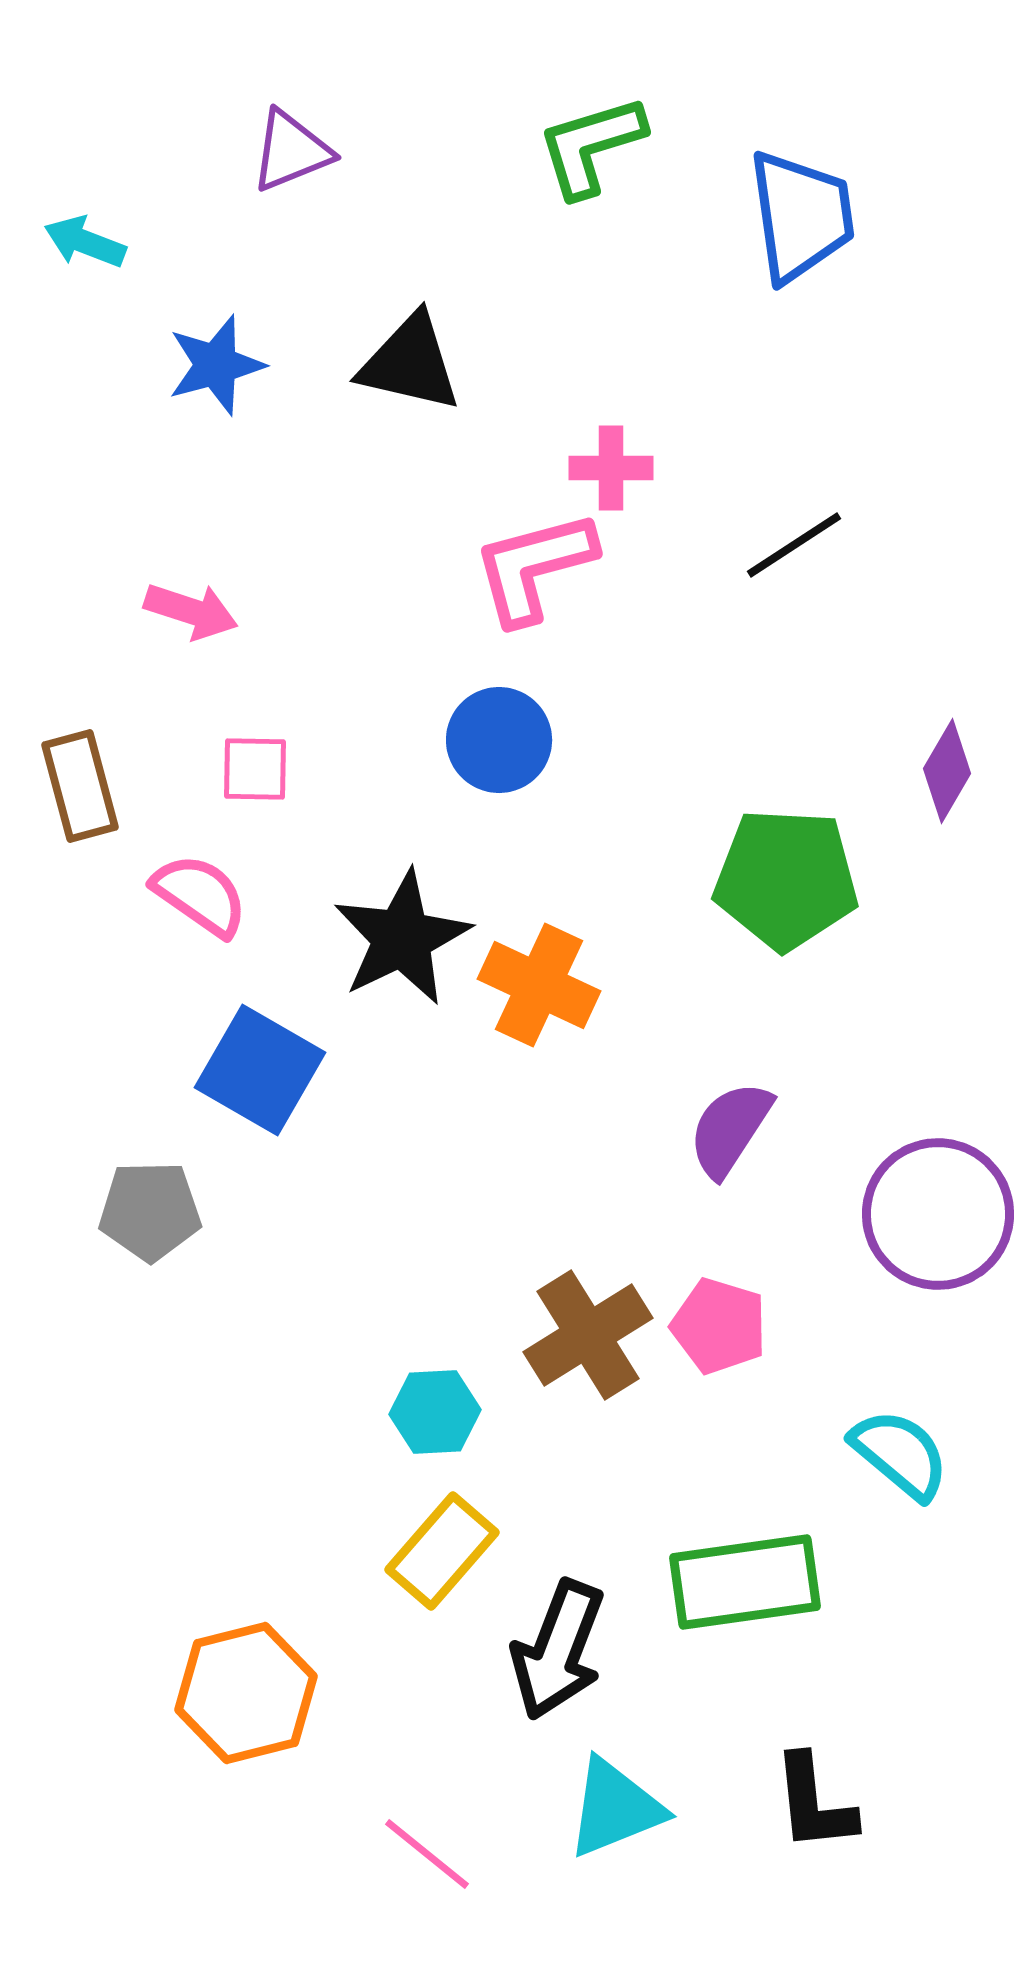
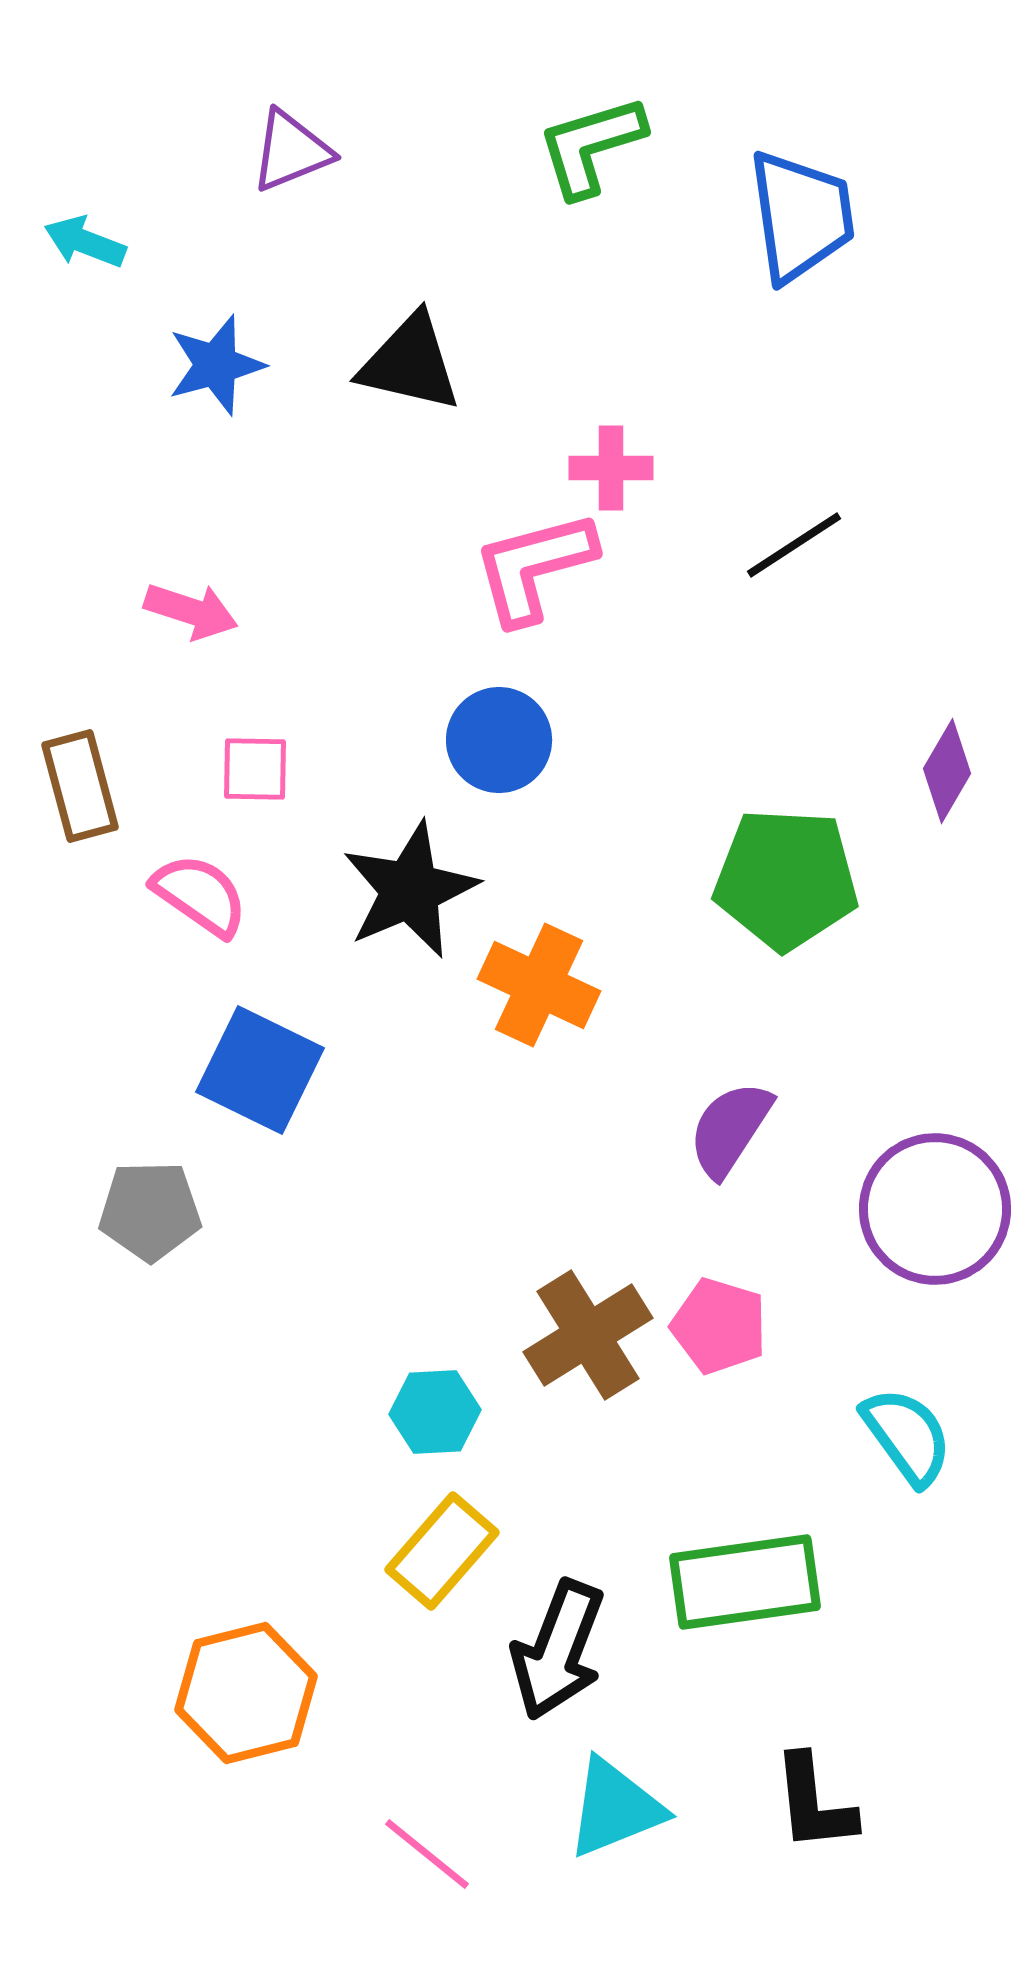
black star: moved 8 px right, 48 px up; rotated 3 degrees clockwise
blue square: rotated 4 degrees counterclockwise
purple circle: moved 3 px left, 5 px up
cyan semicircle: moved 7 px right, 18 px up; rotated 14 degrees clockwise
